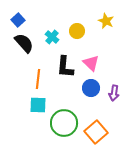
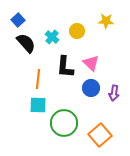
yellow star: rotated 21 degrees counterclockwise
black semicircle: moved 2 px right
orange square: moved 4 px right, 3 px down
